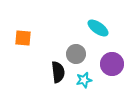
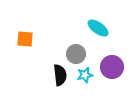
orange square: moved 2 px right, 1 px down
purple circle: moved 3 px down
black semicircle: moved 2 px right, 3 px down
cyan star: moved 1 px right, 5 px up
